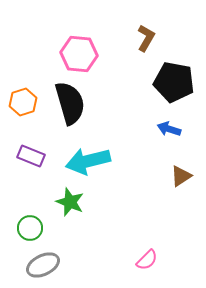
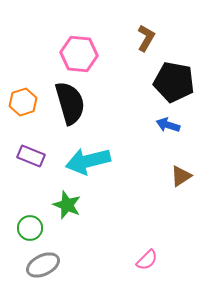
blue arrow: moved 1 px left, 4 px up
green star: moved 3 px left, 3 px down
